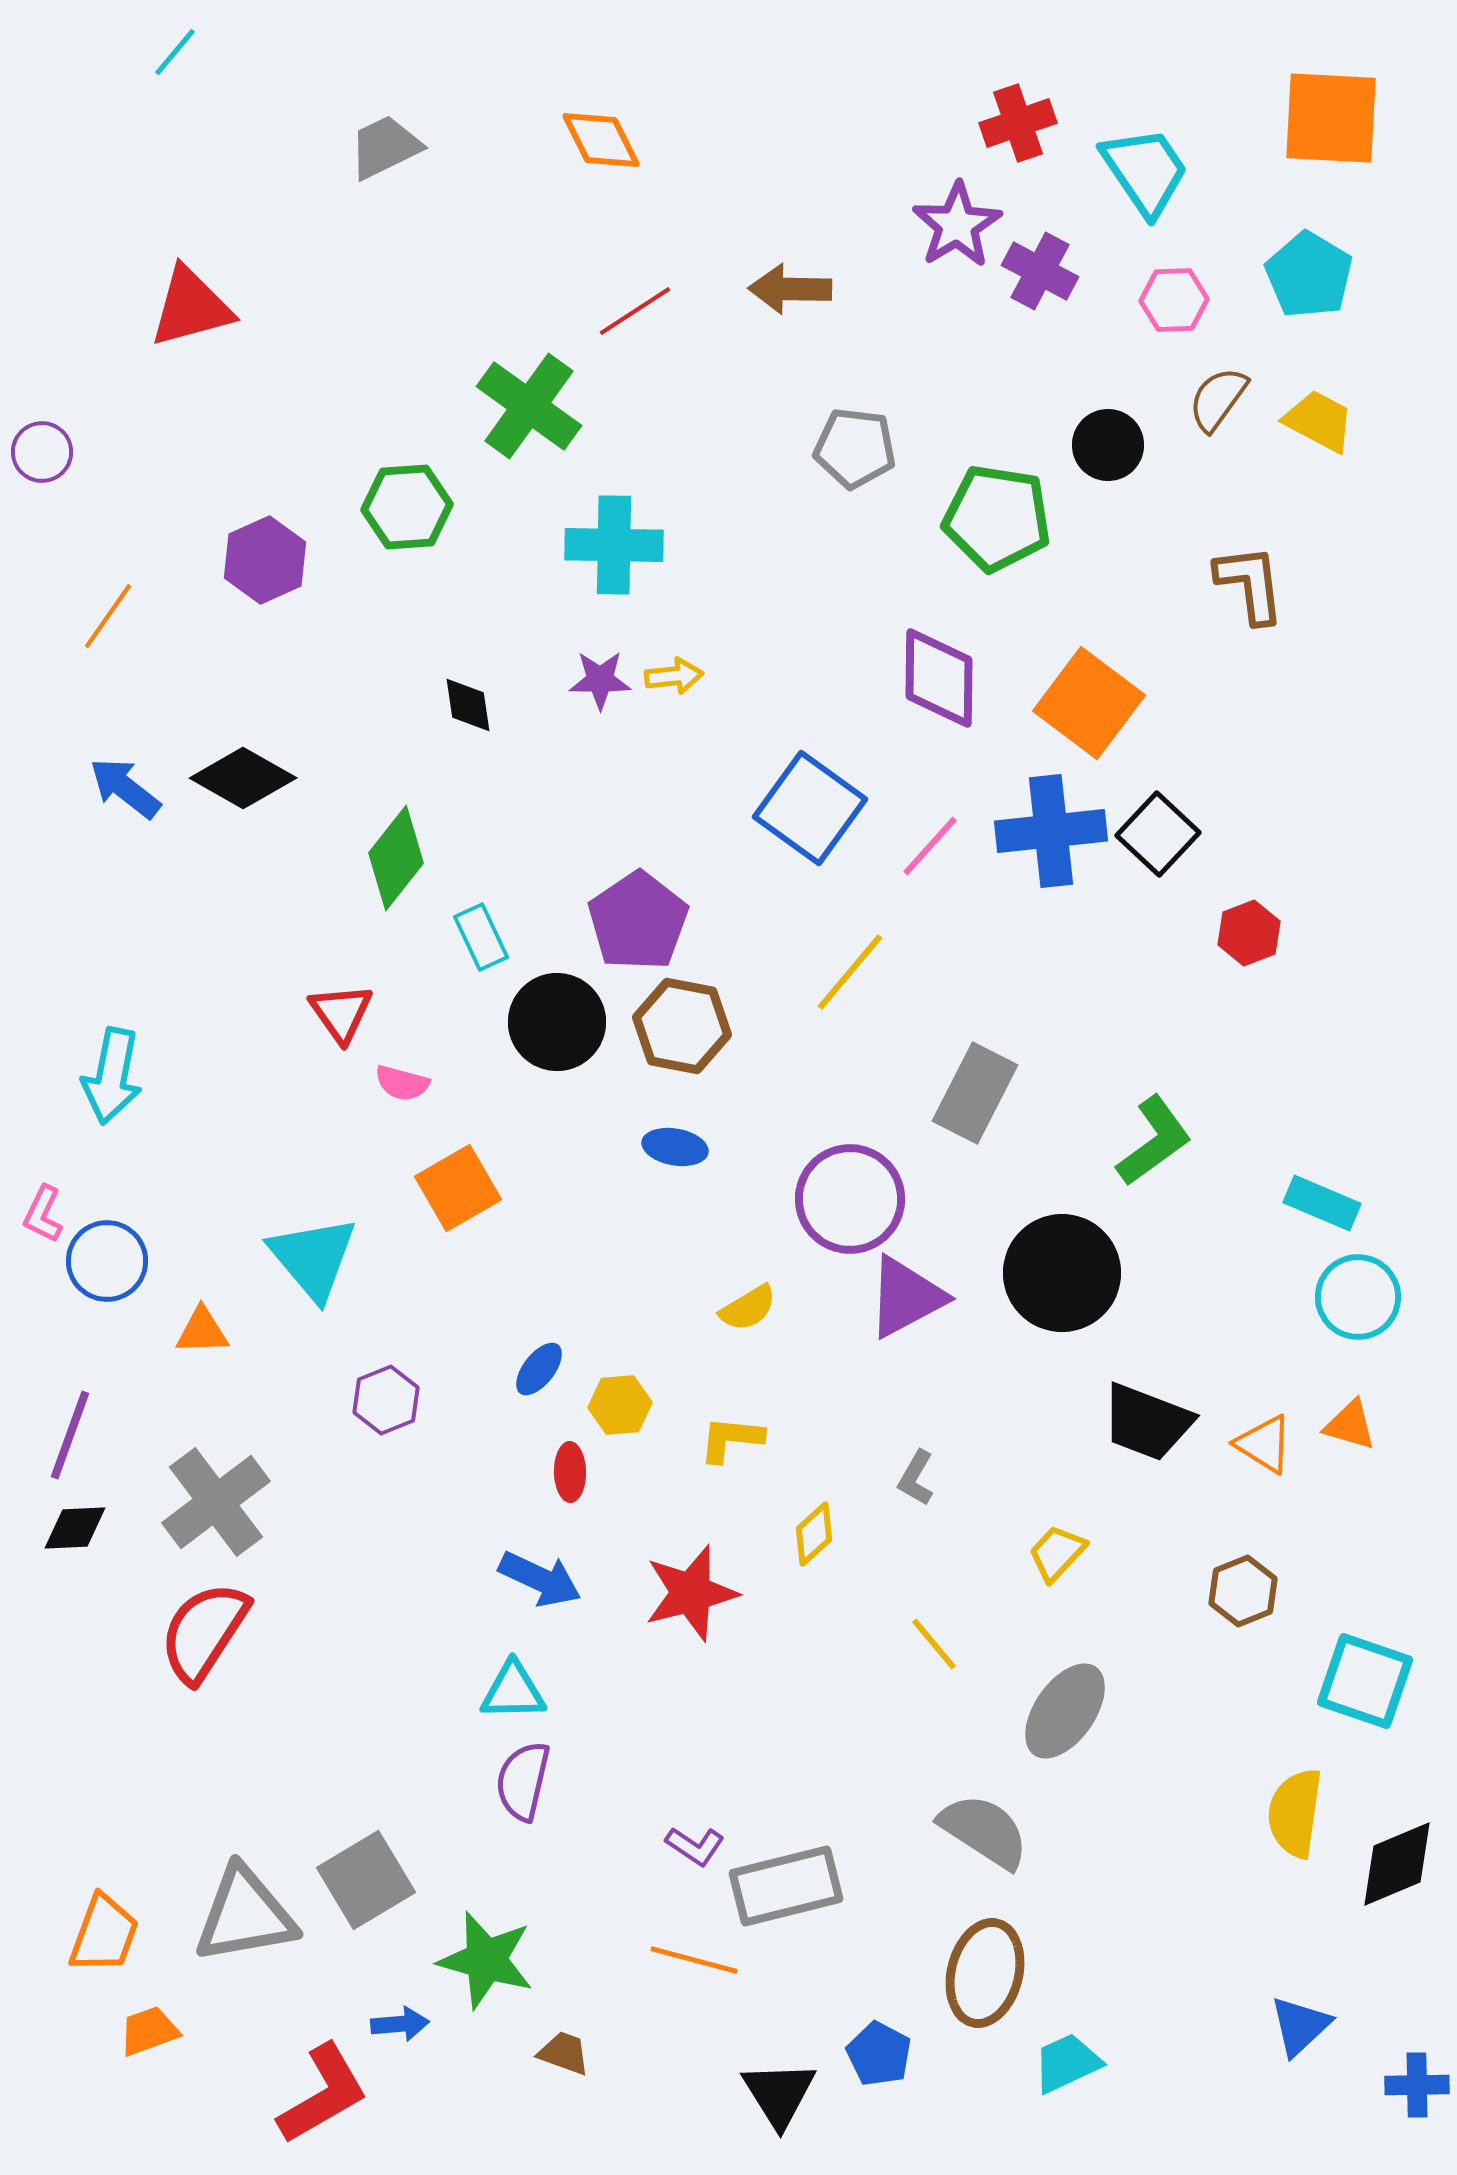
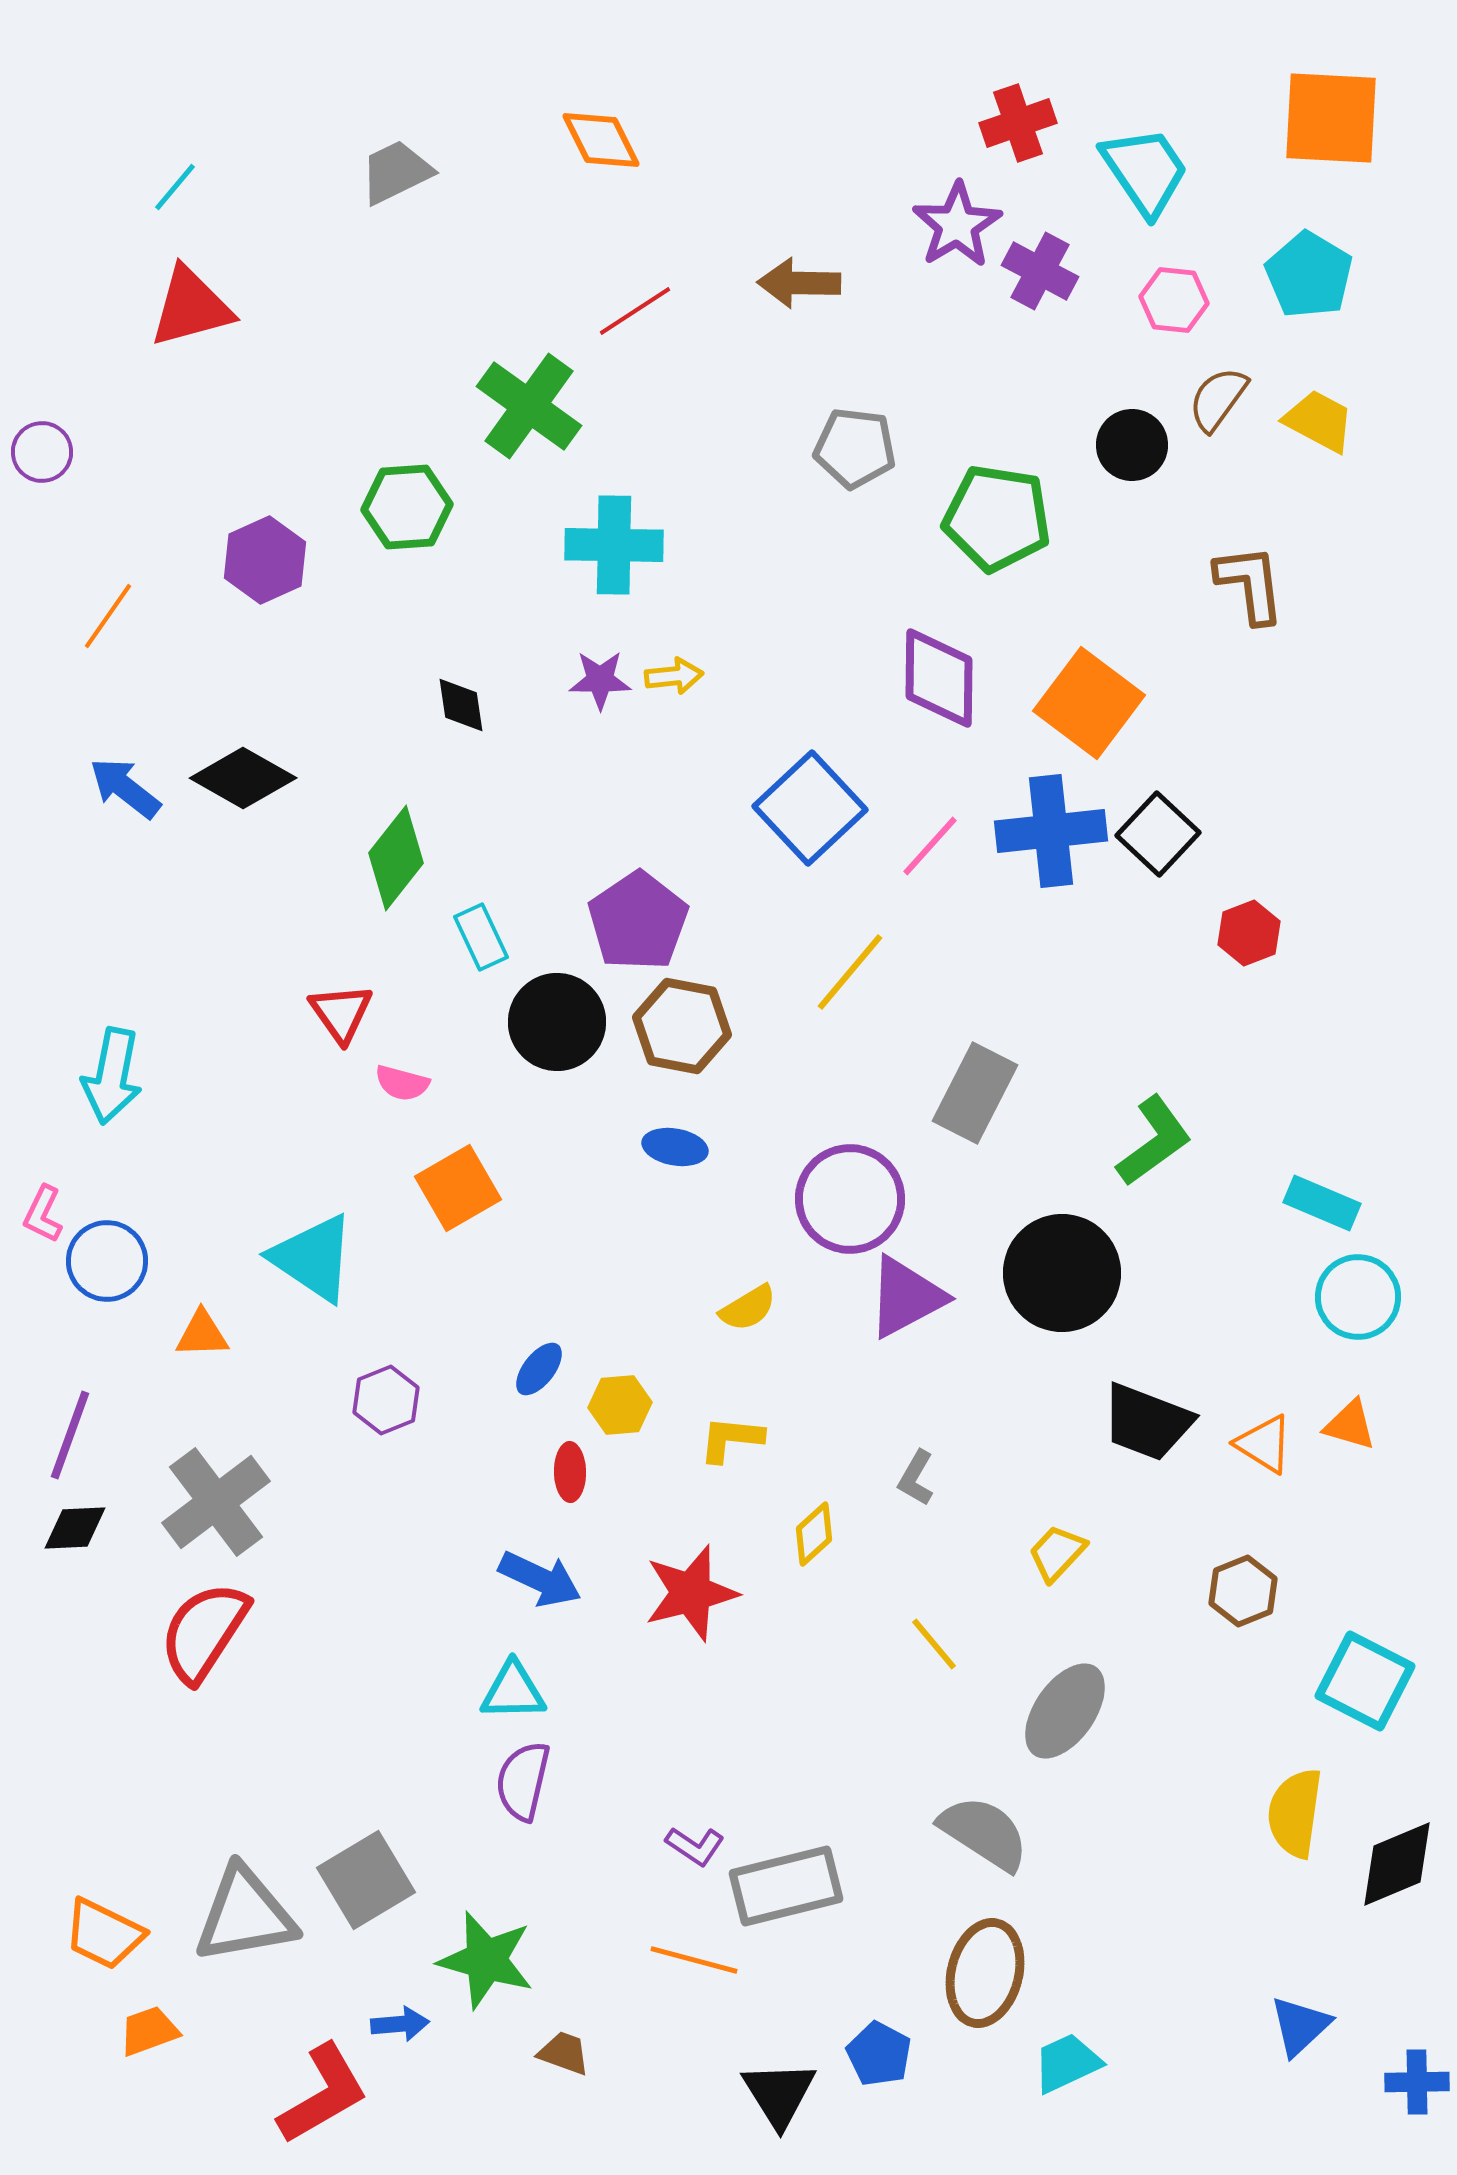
cyan line at (175, 52): moved 135 px down
gray trapezoid at (385, 147): moved 11 px right, 25 px down
brown arrow at (790, 289): moved 9 px right, 6 px up
pink hexagon at (1174, 300): rotated 8 degrees clockwise
black circle at (1108, 445): moved 24 px right
black diamond at (468, 705): moved 7 px left
blue square at (810, 808): rotated 11 degrees clockwise
cyan triangle at (313, 1258): rotated 16 degrees counterclockwise
orange triangle at (202, 1331): moved 3 px down
cyan square at (1365, 1681): rotated 8 degrees clockwise
gray semicircle at (984, 1831): moved 2 px down
orange trapezoid at (104, 1934): rotated 96 degrees clockwise
blue cross at (1417, 2085): moved 3 px up
